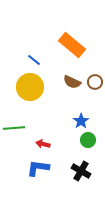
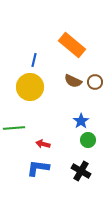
blue line: rotated 64 degrees clockwise
brown semicircle: moved 1 px right, 1 px up
